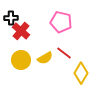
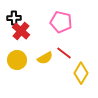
black cross: moved 3 px right
yellow circle: moved 4 px left
